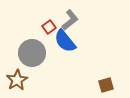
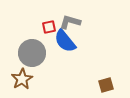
gray L-shape: moved 2 px down; rotated 125 degrees counterclockwise
red square: rotated 24 degrees clockwise
brown star: moved 5 px right, 1 px up
